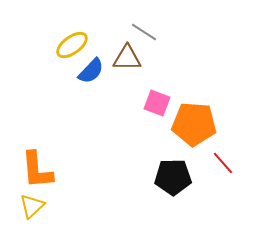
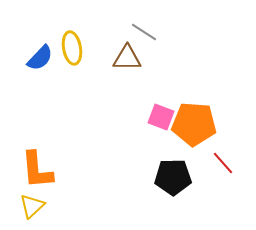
yellow ellipse: moved 3 px down; rotated 64 degrees counterclockwise
blue semicircle: moved 51 px left, 13 px up
pink square: moved 4 px right, 14 px down
